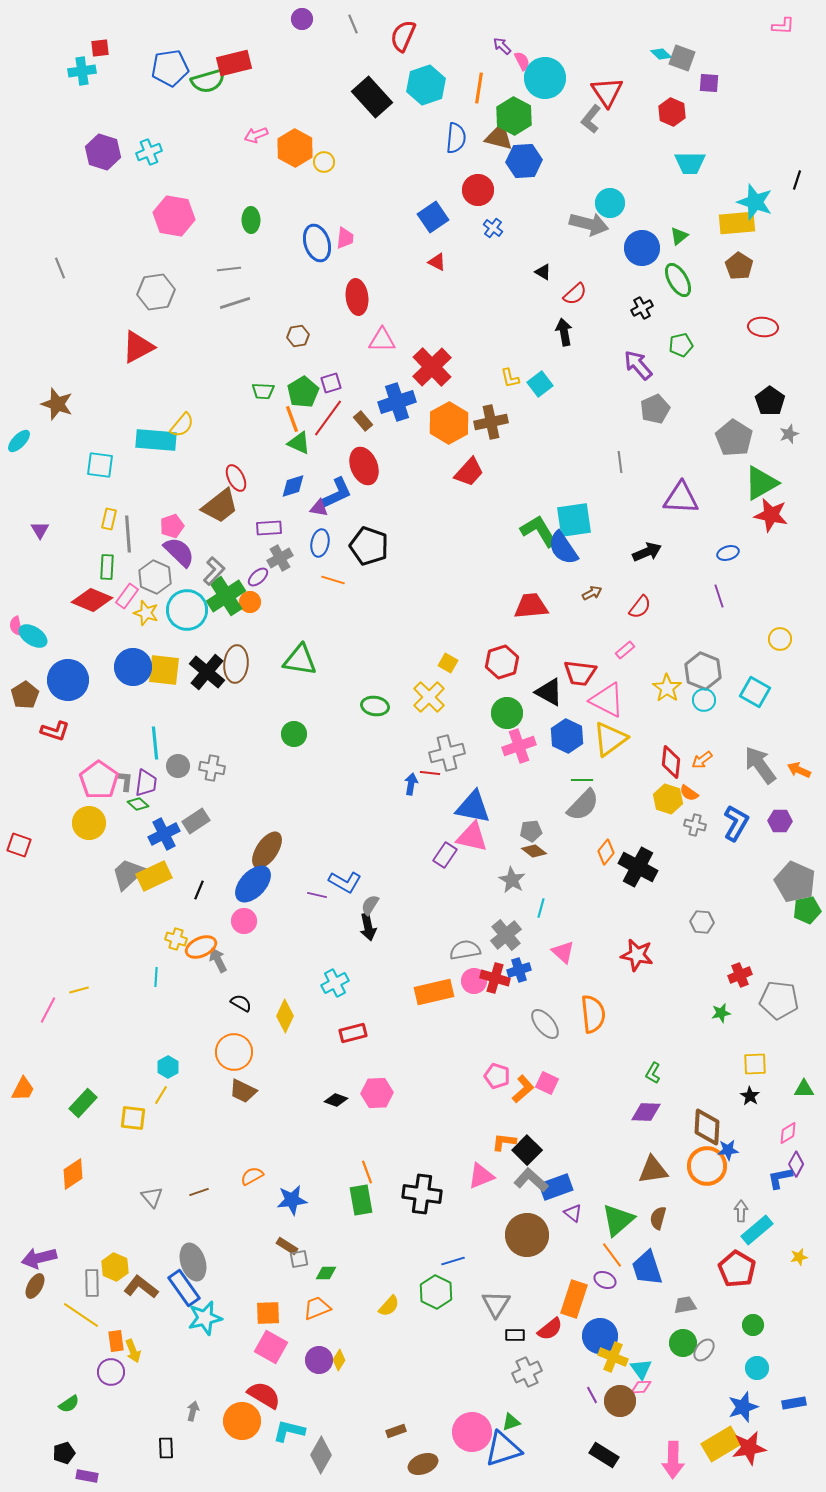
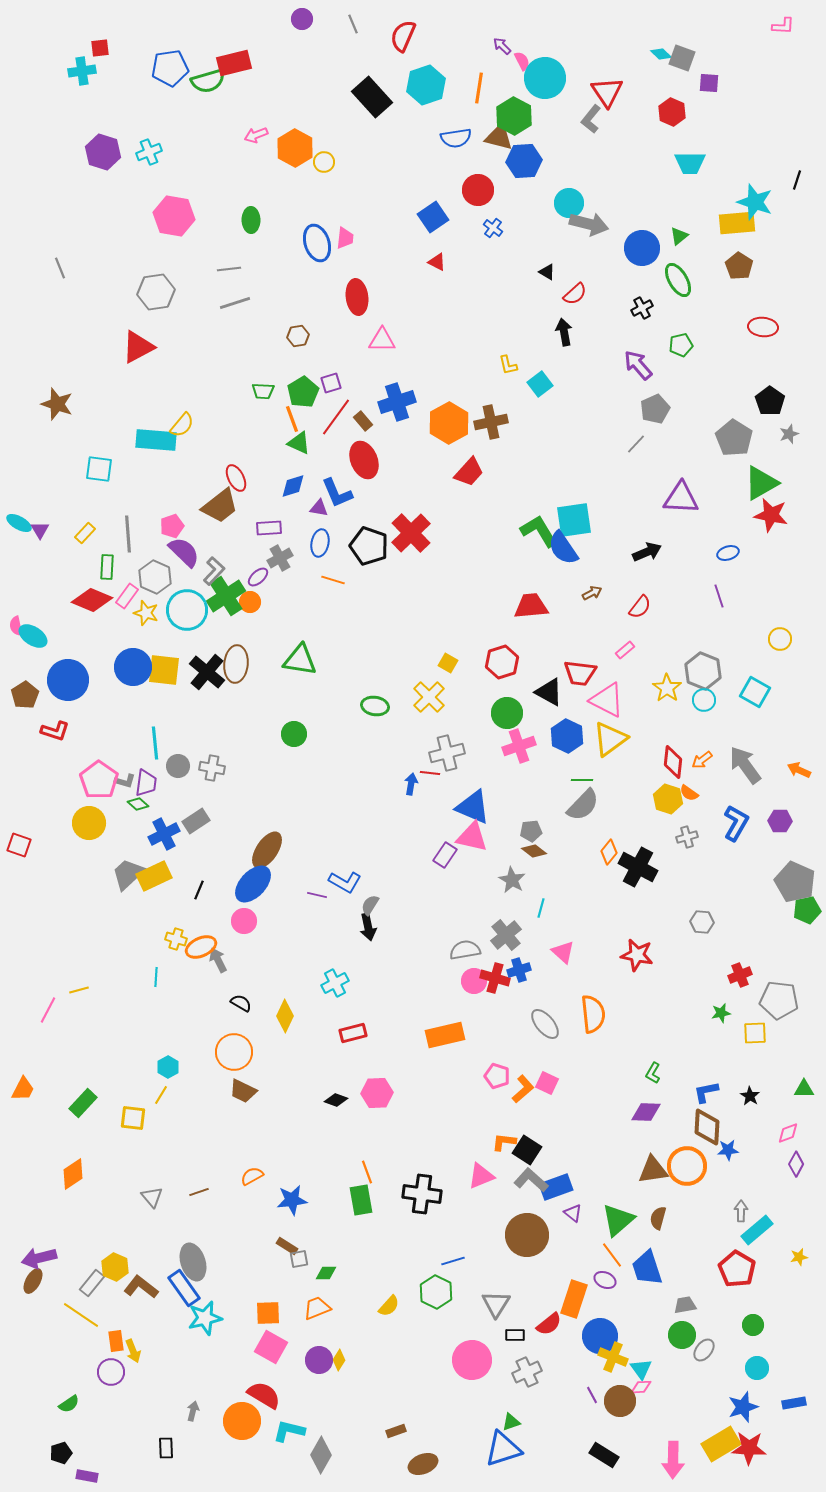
blue semicircle at (456, 138): rotated 76 degrees clockwise
cyan circle at (610, 203): moved 41 px left
black triangle at (543, 272): moved 4 px right
red cross at (432, 367): moved 21 px left, 166 px down
yellow L-shape at (510, 378): moved 2 px left, 13 px up
red line at (328, 418): moved 8 px right, 1 px up
cyan ellipse at (19, 441): moved 82 px down; rotated 75 degrees clockwise
gray line at (620, 462): moved 16 px right, 18 px up; rotated 50 degrees clockwise
cyan square at (100, 465): moved 1 px left, 4 px down
red ellipse at (364, 466): moved 6 px up
blue L-shape at (337, 493): rotated 92 degrees clockwise
yellow rectangle at (109, 519): moved 24 px left, 14 px down; rotated 30 degrees clockwise
purple semicircle at (179, 552): moved 5 px right
red diamond at (671, 762): moved 2 px right
gray arrow at (760, 765): moved 15 px left
gray L-shape at (125, 781): rotated 100 degrees clockwise
blue triangle at (473, 807): rotated 12 degrees clockwise
gray cross at (695, 825): moved 8 px left, 12 px down; rotated 30 degrees counterclockwise
orange diamond at (606, 852): moved 3 px right
orange rectangle at (434, 992): moved 11 px right, 43 px down
yellow square at (755, 1064): moved 31 px up
pink diamond at (788, 1133): rotated 10 degrees clockwise
black square at (527, 1150): rotated 12 degrees counterclockwise
orange circle at (707, 1166): moved 20 px left
blue L-shape at (780, 1178): moved 74 px left, 86 px up
gray rectangle at (92, 1283): rotated 40 degrees clockwise
brown ellipse at (35, 1286): moved 2 px left, 5 px up
red semicircle at (550, 1329): moved 1 px left, 5 px up
green circle at (683, 1343): moved 1 px left, 8 px up
pink circle at (472, 1432): moved 72 px up
red star at (749, 1448): rotated 12 degrees clockwise
black pentagon at (64, 1453): moved 3 px left
